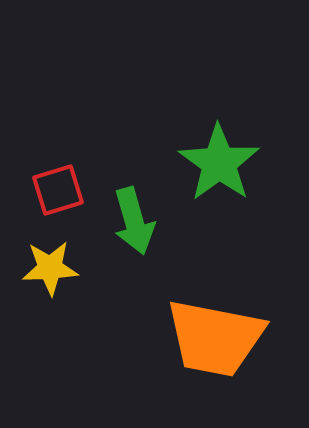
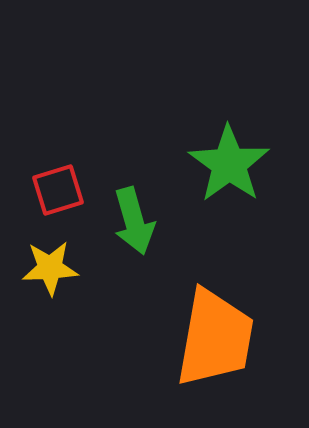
green star: moved 10 px right, 1 px down
orange trapezoid: rotated 91 degrees counterclockwise
